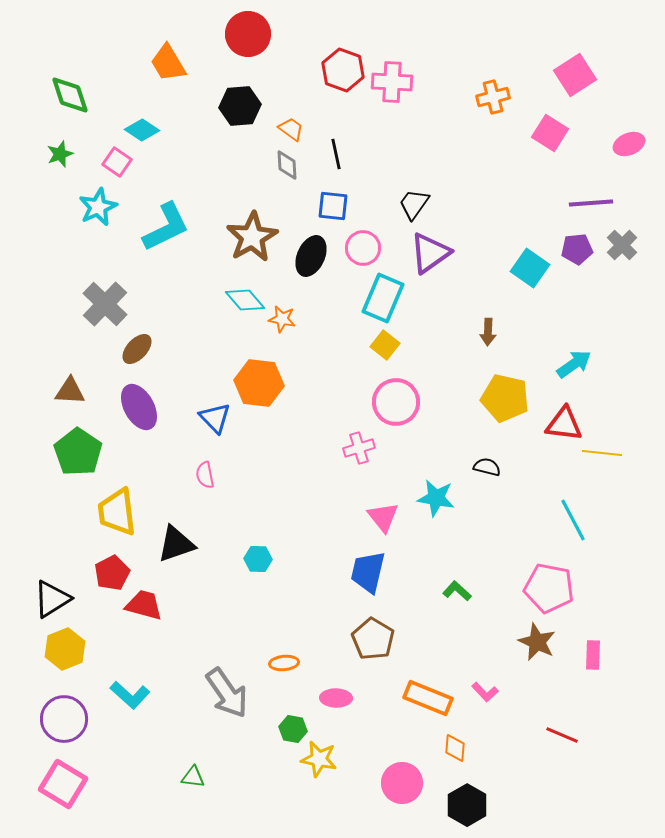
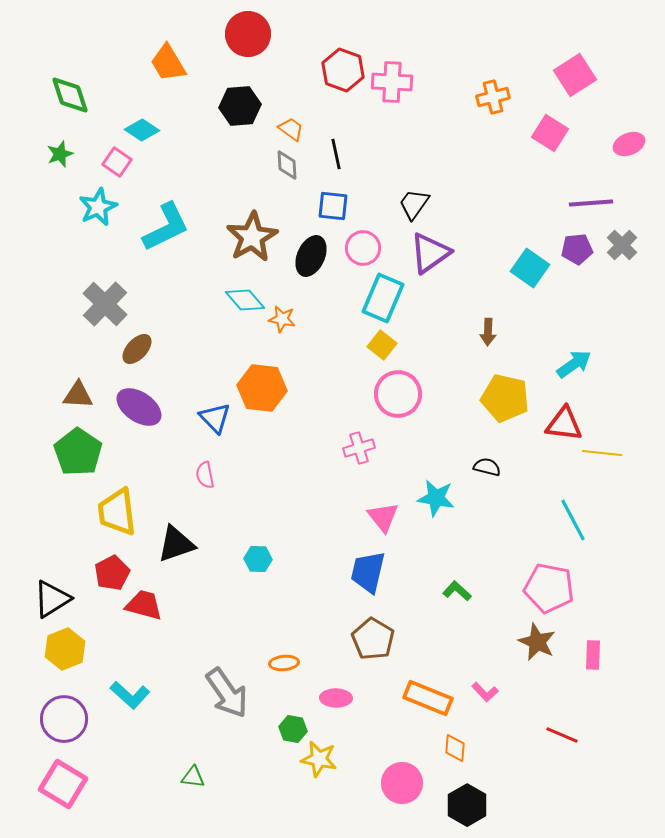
yellow square at (385, 345): moved 3 px left
orange hexagon at (259, 383): moved 3 px right, 5 px down
brown triangle at (70, 391): moved 8 px right, 4 px down
pink circle at (396, 402): moved 2 px right, 8 px up
purple ellipse at (139, 407): rotated 27 degrees counterclockwise
